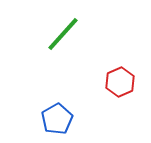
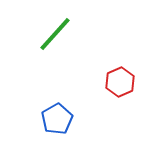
green line: moved 8 px left
